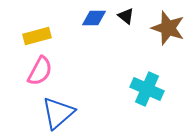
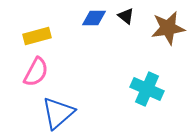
brown star: rotated 28 degrees counterclockwise
pink semicircle: moved 4 px left, 1 px down
